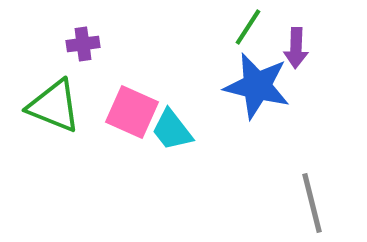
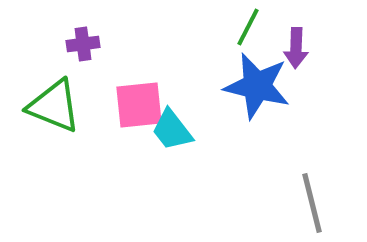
green line: rotated 6 degrees counterclockwise
pink square: moved 7 px right, 7 px up; rotated 30 degrees counterclockwise
